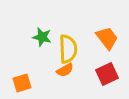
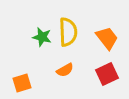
yellow semicircle: moved 17 px up
